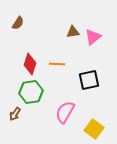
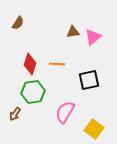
green hexagon: moved 2 px right
